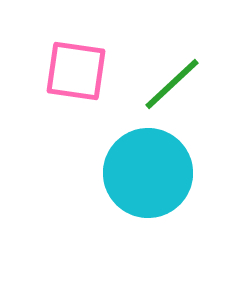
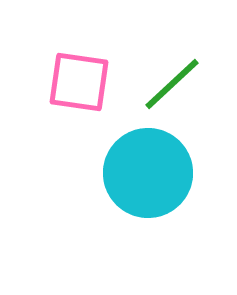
pink square: moved 3 px right, 11 px down
